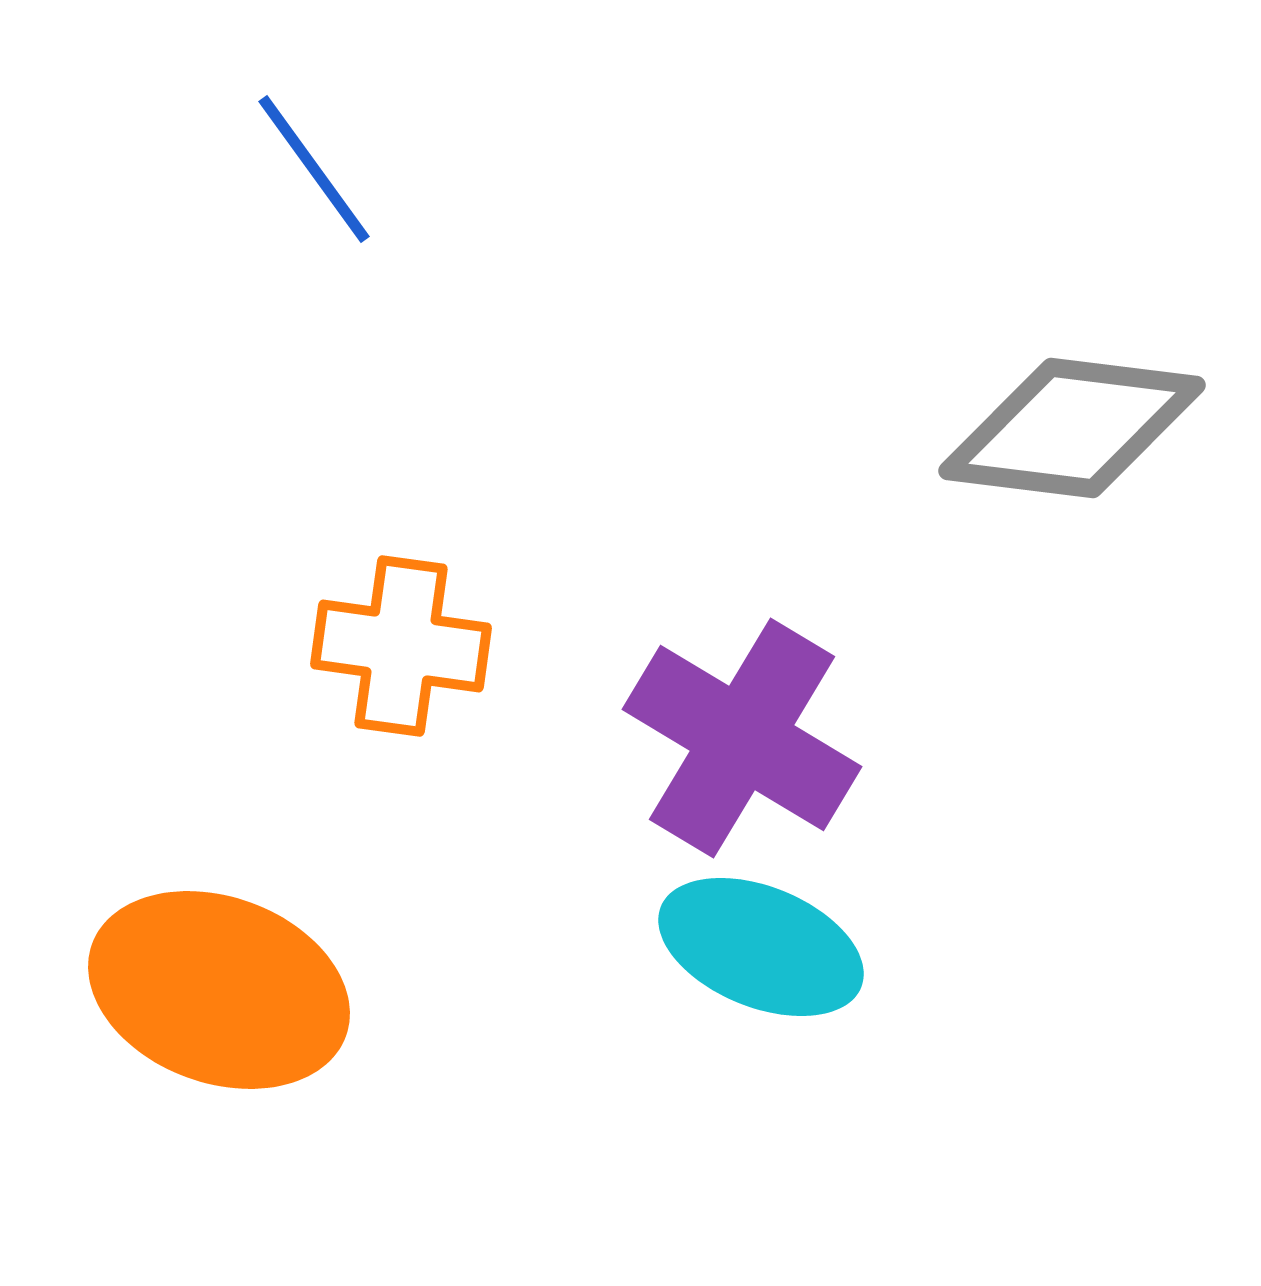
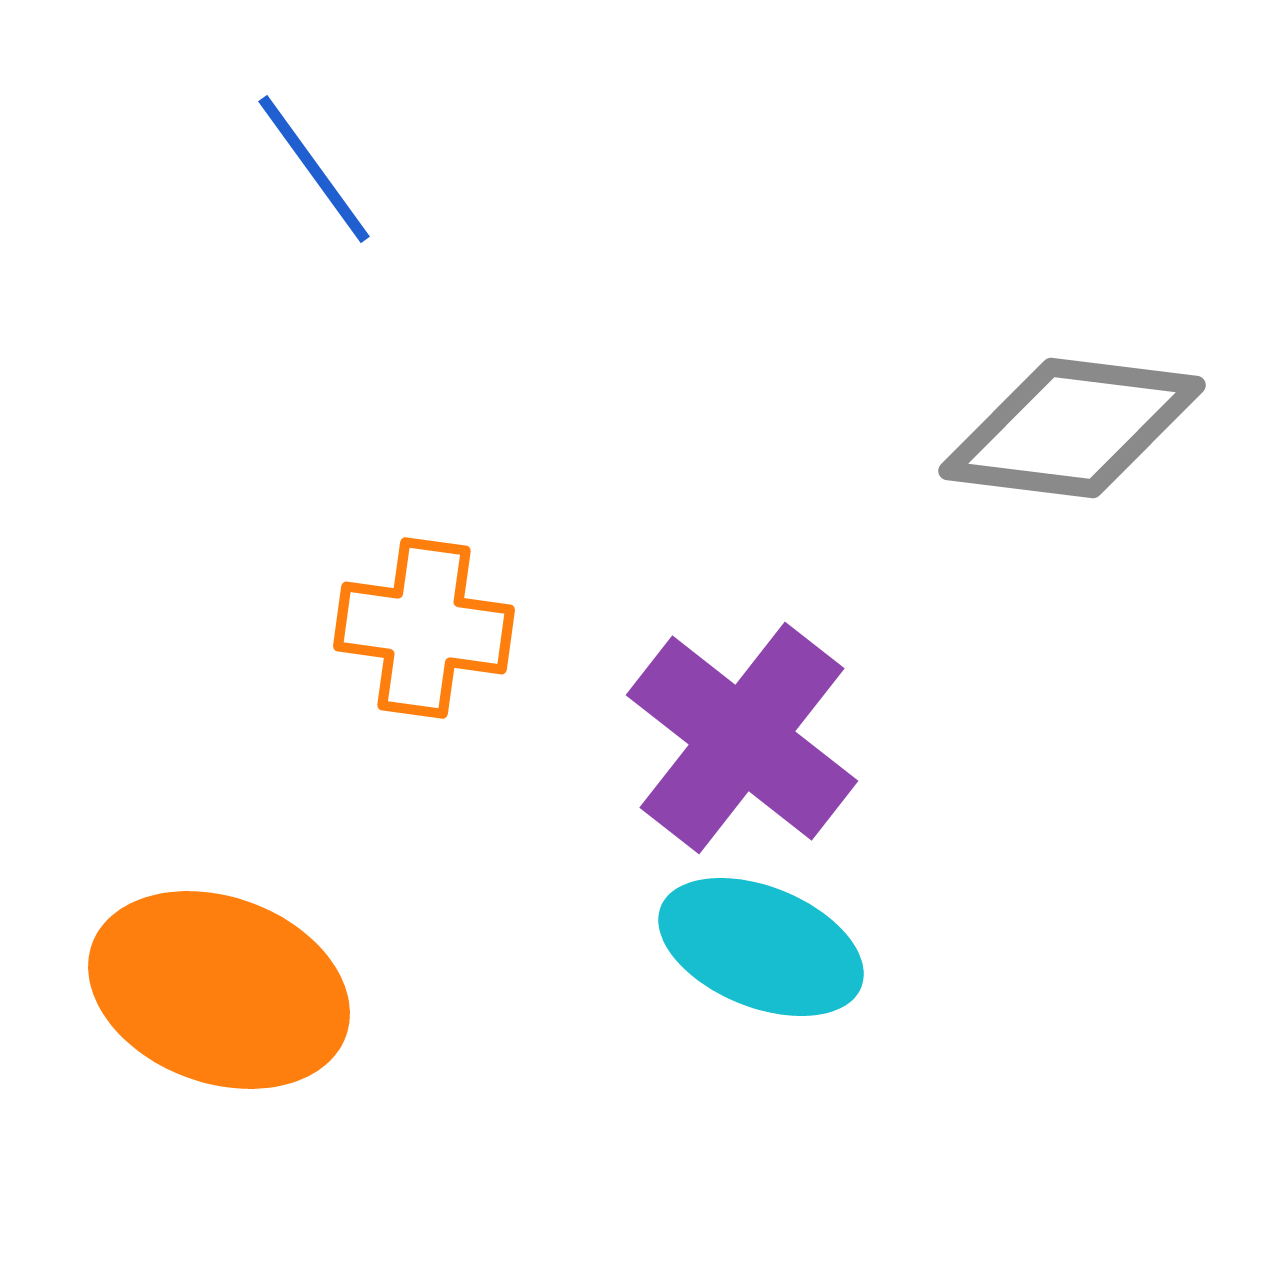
orange cross: moved 23 px right, 18 px up
purple cross: rotated 7 degrees clockwise
